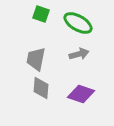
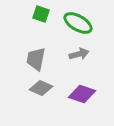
gray diamond: rotated 70 degrees counterclockwise
purple diamond: moved 1 px right
